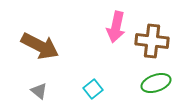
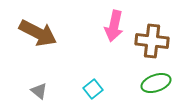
pink arrow: moved 2 px left, 1 px up
brown arrow: moved 2 px left, 13 px up
